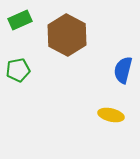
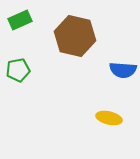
brown hexagon: moved 8 px right, 1 px down; rotated 15 degrees counterclockwise
blue semicircle: rotated 100 degrees counterclockwise
yellow ellipse: moved 2 px left, 3 px down
